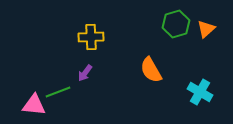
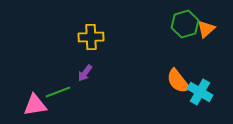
green hexagon: moved 9 px right
orange semicircle: moved 27 px right, 11 px down; rotated 8 degrees counterclockwise
pink triangle: moved 1 px right; rotated 15 degrees counterclockwise
